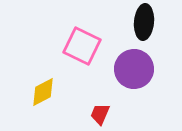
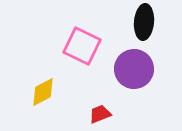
red trapezoid: rotated 45 degrees clockwise
